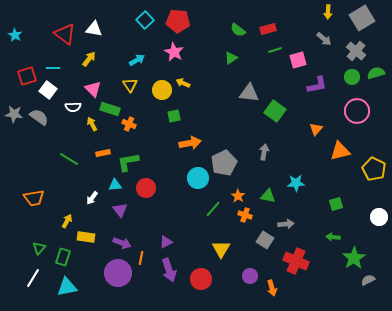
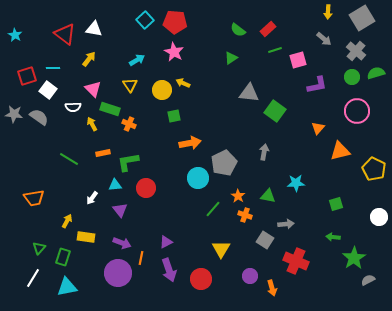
red pentagon at (178, 21): moved 3 px left, 1 px down
red rectangle at (268, 29): rotated 28 degrees counterclockwise
orange triangle at (316, 129): moved 2 px right, 1 px up
